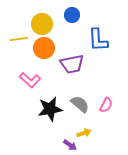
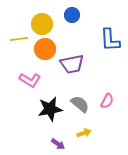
blue L-shape: moved 12 px right
orange circle: moved 1 px right, 1 px down
pink L-shape: rotated 10 degrees counterclockwise
pink semicircle: moved 1 px right, 4 px up
purple arrow: moved 12 px left, 1 px up
